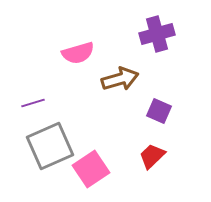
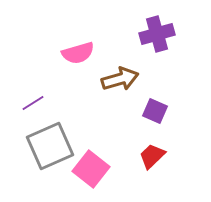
purple line: rotated 15 degrees counterclockwise
purple square: moved 4 px left
pink square: rotated 18 degrees counterclockwise
